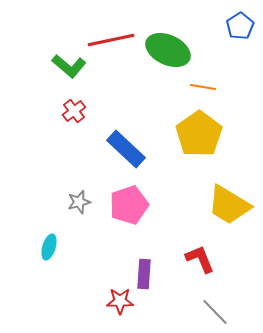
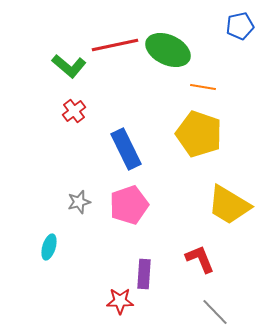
blue pentagon: rotated 20 degrees clockwise
red line: moved 4 px right, 5 px down
yellow pentagon: rotated 18 degrees counterclockwise
blue rectangle: rotated 21 degrees clockwise
